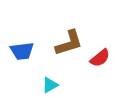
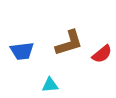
red semicircle: moved 2 px right, 4 px up
cyan triangle: rotated 24 degrees clockwise
